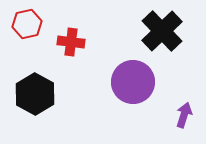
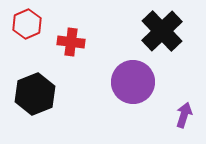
red hexagon: rotated 12 degrees counterclockwise
black hexagon: rotated 9 degrees clockwise
